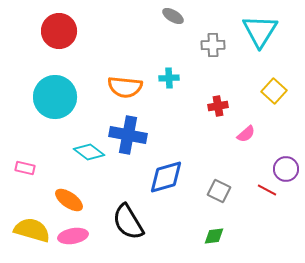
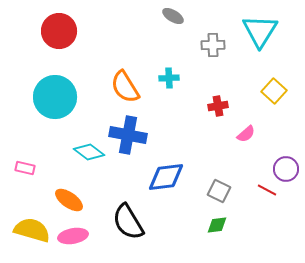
orange semicircle: rotated 52 degrees clockwise
blue diamond: rotated 9 degrees clockwise
green diamond: moved 3 px right, 11 px up
